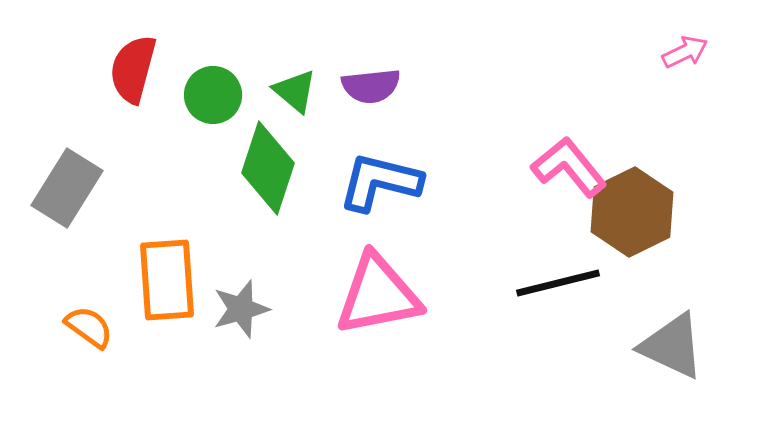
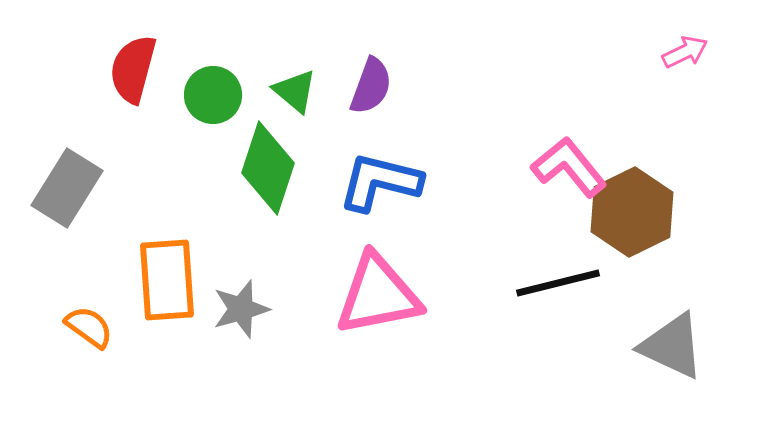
purple semicircle: rotated 64 degrees counterclockwise
